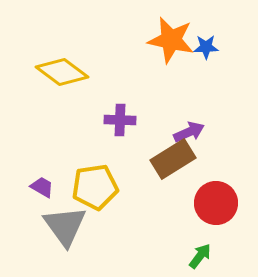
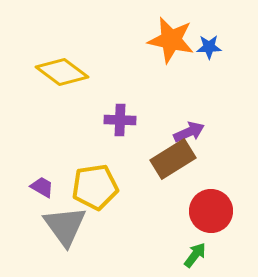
blue star: moved 3 px right
red circle: moved 5 px left, 8 px down
green arrow: moved 5 px left, 1 px up
